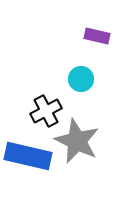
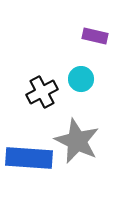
purple rectangle: moved 2 px left
black cross: moved 4 px left, 19 px up
blue rectangle: moved 1 px right, 2 px down; rotated 9 degrees counterclockwise
